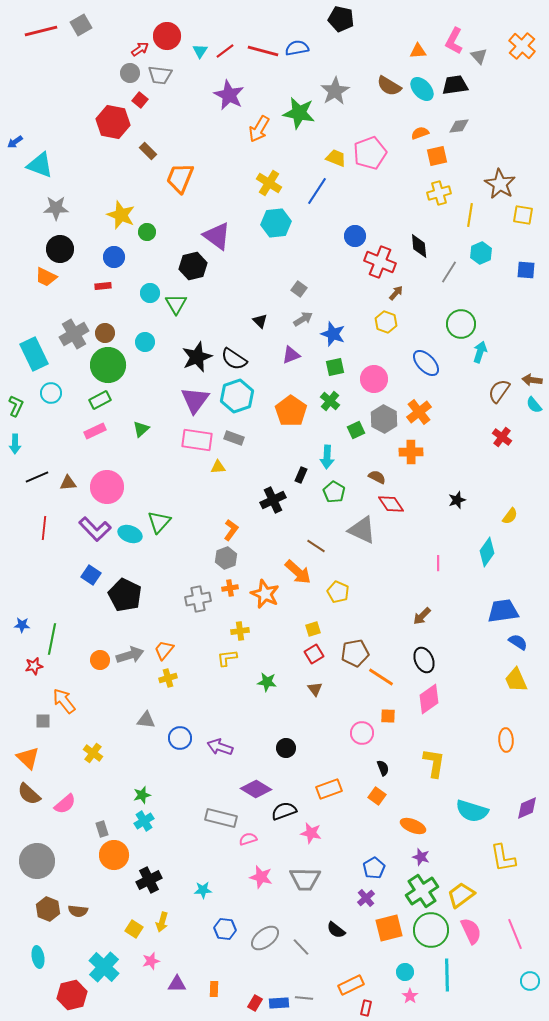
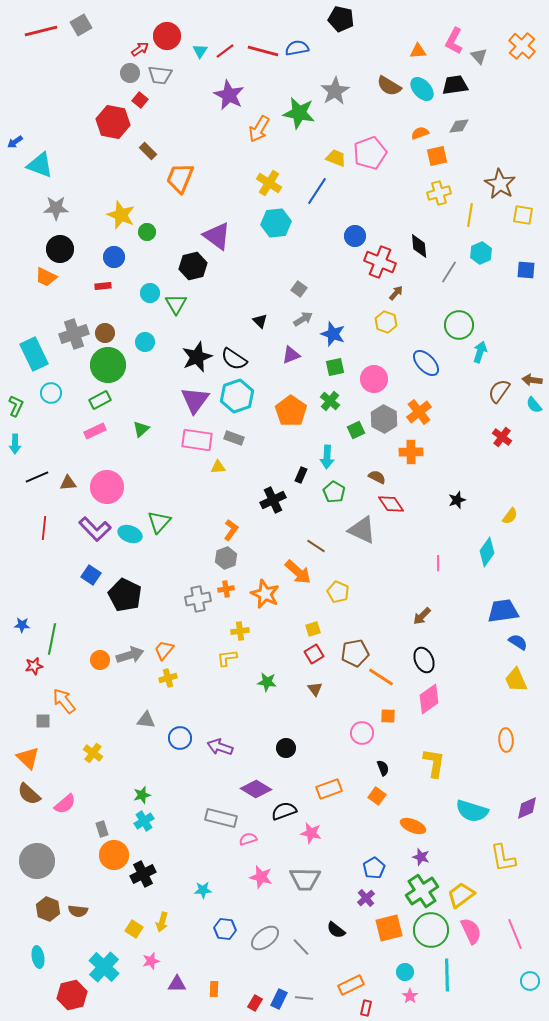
green circle at (461, 324): moved 2 px left, 1 px down
gray cross at (74, 334): rotated 12 degrees clockwise
orange cross at (230, 588): moved 4 px left, 1 px down
black cross at (149, 880): moved 6 px left, 6 px up
blue rectangle at (279, 1003): moved 4 px up; rotated 60 degrees counterclockwise
